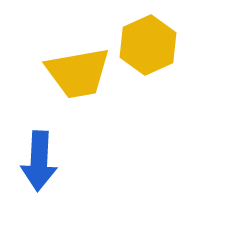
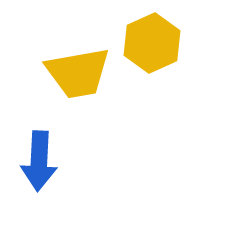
yellow hexagon: moved 4 px right, 2 px up
